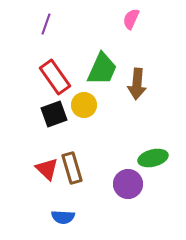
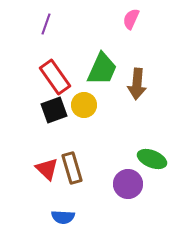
black square: moved 4 px up
green ellipse: moved 1 px left, 1 px down; rotated 36 degrees clockwise
